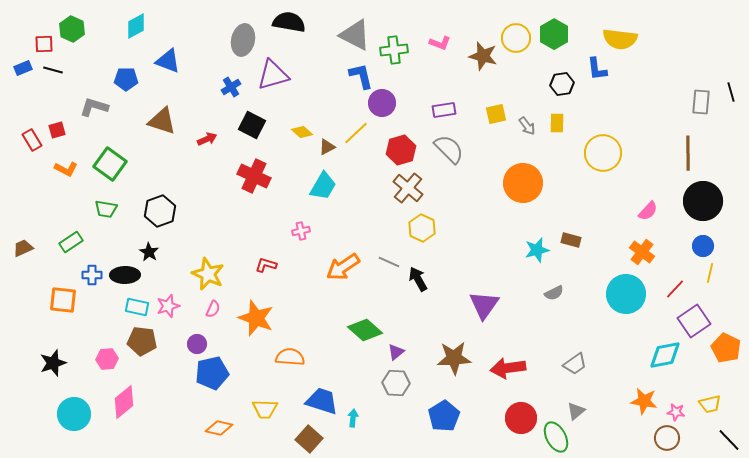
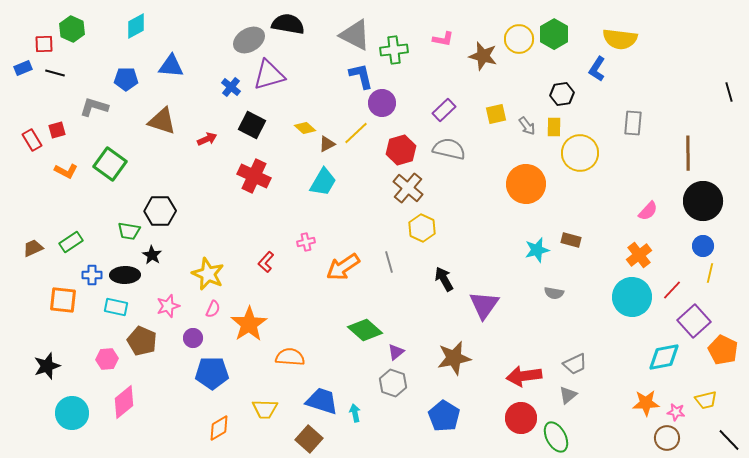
black semicircle at (289, 22): moved 1 px left, 2 px down
yellow circle at (516, 38): moved 3 px right, 1 px down
gray ellipse at (243, 40): moved 6 px right; rotated 48 degrees clockwise
pink L-shape at (440, 43): moved 3 px right, 4 px up; rotated 10 degrees counterclockwise
blue triangle at (168, 61): moved 3 px right, 5 px down; rotated 16 degrees counterclockwise
blue L-shape at (597, 69): rotated 40 degrees clockwise
black line at (53, 70): moved 2 px right, 3 px down
purple triangle at (273, 75): moved 4 px left
black hexagon at (562, 84): moved 10 px down
blue cross at (231, 87): rotated 18 degrees counterclockwise
black line at (731, 92): moved 2 px left
gray rectangle at (701, 102): moved 68 px left, 21 px down
purple rectangle at (444, 110): rotated 35 degrees counterclockwise
yellow rectangle at (557, 123): moved 3 px left, 4 px down
yellow diamond at (302, 132): moved 3 px right, 4 px up
brown triangle at (327, 147): moved 3 px up
gray semicircle at (449, 149): rotated 32 degrees counterclockwise
yellow circle at (603, 153): moved 23 px left
orange L-shape at (66, 169): moved 2 px down
orange circle at (523, 183): moved 3 px right, 1 px down
cyan trapezoid at (323, 186): moved 4 px up
green trapezoid at (106, 209): moved 23 px right, 22 px down
black hexagon at (160, 211): rotated 20 degrees clockwise
pink cross at (301, 231): moved 5 px right, 11 px down
brown trapezoid at (23, 248): moved 10 px right
black star at (149, 252): moved 3 px right, 3 px down
orange cross at (642, 252): moved 3 px left, 3 px down; rotated 15 degrees clockwise
gray line at (389, 262): rotated 50 degrees clockwise
red L-shape at (266, 265): moved 3 px up; rotated 65 degrees counterclockwise
black arrow at (418, 279): moved 26 px right
red line at (675, 289): moved 3 px left, 1 px down
gray semicircle at (554, 293): rotated 36 degrees clockwise
cyan circle at (626, 294): moved 6 px right, 3 px down
cyan rectangle at (137, 307): moved 21 px left
orange star at (256, 318): moved 7 px left, 6 px down; rotated 18 degrees clockwise
purple square at (694, 321): rotated 8 degrees counterclockwise
brown pentagon at (142, 341): rotated 16 degrees clockwise
purple circle at (197, 344): moved 4 px left, 6 px up
orange pentagon at (726, 348): moved 3 px left, 2 px down
cyan diamond at (665, 355): moved 1 px left, 2 px down
brown star at (454, 358): rotated 8 degrees counterclockwise
black star at (53, 363): moved 6 px left, 3 px down
gray trapezoid at (575, 364): rotated 10 degrees clockwise
red arrow at (508, 368): moved 16 px right, 8 px down
blue pentagon at (212, 373): rotated 12 degrees clockwise
gray hexagon at (396, 383): moved 3 px left; rotated 16 degrees clockwise
orange star at (644, 401): moved 2 px right, 2 px down; rotated 12 degrees counterclockwise
yellow trapezoid at (710, 404): moved 4 px left, 4 px up
gray triangle at (576, 411): moved 8 px left, 16 px up
cyan circle at (74, 414): moved 2 px left, 1 px up
blue pentagon at (444, 416): rotated 8 degrees counterclockwise
cyan arrow at (353, 418): moved 2 px right, 5 px up; rotated 18 degrees counterclockwise
orange diamond at (219, 428): rotated 44 degrees counterclockwise
